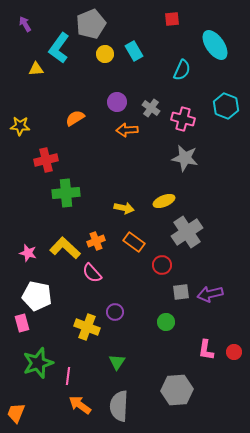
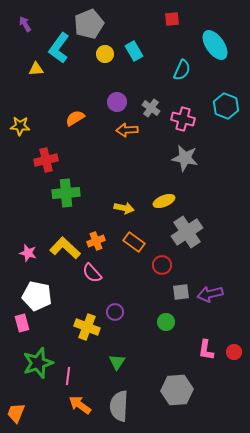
gray pentagon at (91, 24): moved 2 px left
